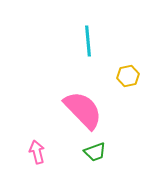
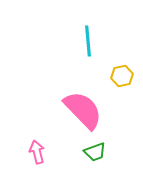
yellow hexagon: moved 6 px left
